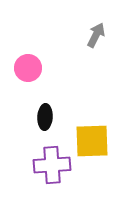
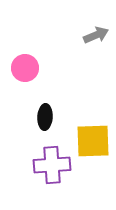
gray arrow: rotated 40 degrees clockwise
pink circle: moved 3 px left
yellow square: moved 1 px right
